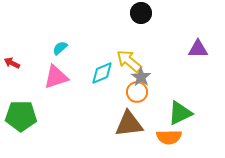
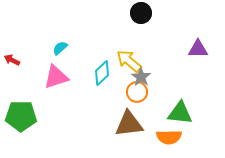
red arrow: moved 3 px up
cyan diamond: rotated 20 degrees counterclockwise
green triangle: rotated 32 degrees clockwise
